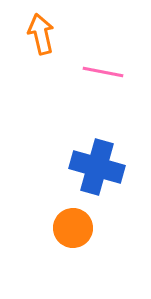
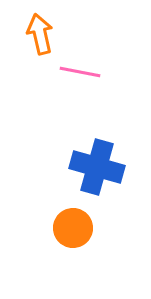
orange arrow: moved 1 px left
pink line: moved 23 px left
